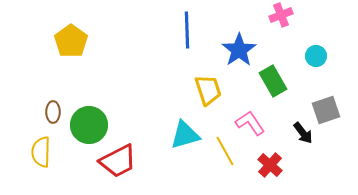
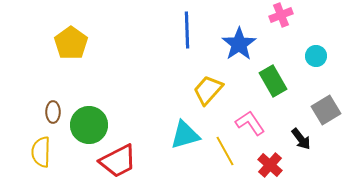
yellow pentagon: moved 2 px down
blue star: moved 6 px up
yellow trapezoid: rotated 120 degrees counterclockwise
gray square: rotated 12 degrees counterclockwise
black arrow: moved 2 px left, 6 px down
